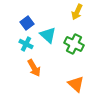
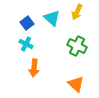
cyan triangle: moved 4 px right, 17 px up
green cross: moved 3 px right, 2 px down
orange arrow: rotated 36 degrees clockwise
